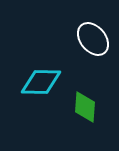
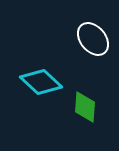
cyan diamond: rotated 42 degrees clockwise
